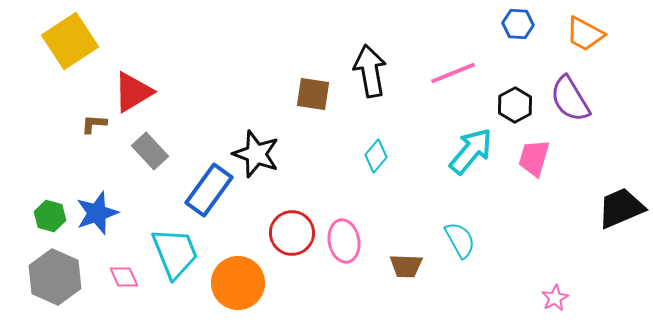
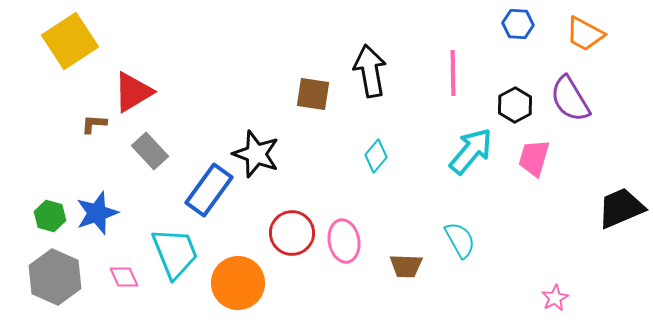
pink line: rotated 69 degrees counterclockwise
